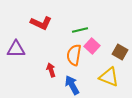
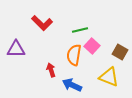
red L-shape: moved 1 px right; rotated 20 degrees clockwise
blue arrow: rotated 36 degrees counterclockwise
